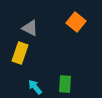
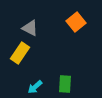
orange square: rotated 12 degrees clockwise
yellow rectangle: rotated 15 degrees clockwise
cyan arrow: rotated 91 degrees counterclockwise
